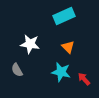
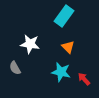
cyan rectangle: rotated 30 degrees counterclockwise
gray semicircle: moved 2 px left, 2 px up
